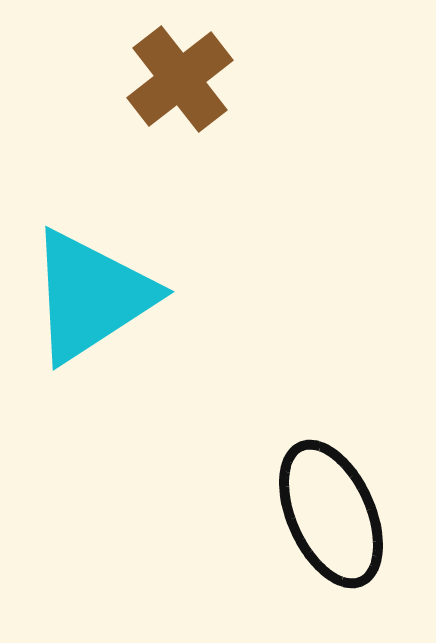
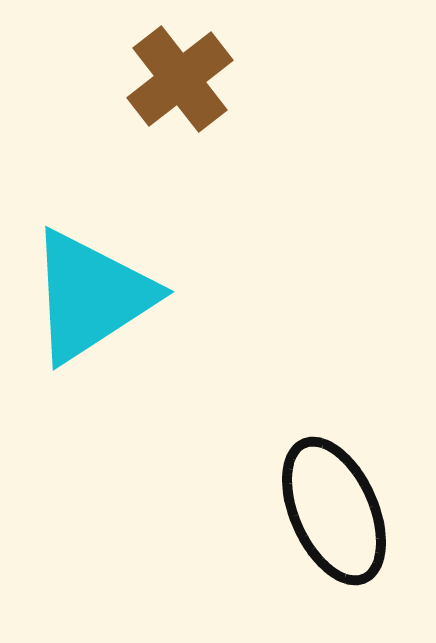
black ellipse: moved 3 px right, 3 px up
